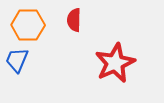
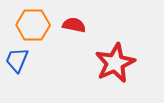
red semicircle: moved 5 px down; rotated 100 degrees clockwise
orange hexagon: moved 5 px right
